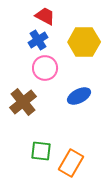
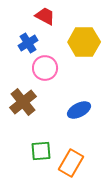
blue cross: moved 10 px left, 3 px down
blue ellipse: moved 14 px down
green square: rotated 10 degrees counterclockwise
